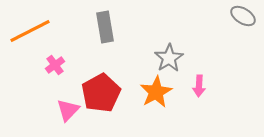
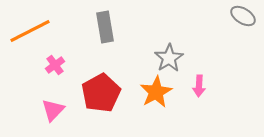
pink triangle: moved 15 px left
